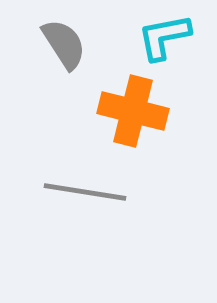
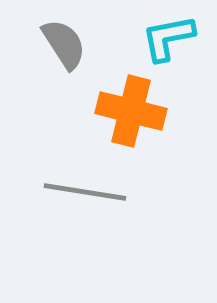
cyan L-shape: moved 4 px right, 1 px down
orange cross: moved 2 px left
